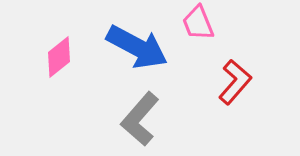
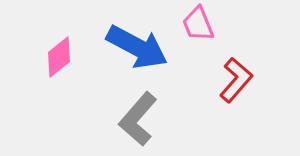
pink trapezoid: moved 1 px down
red L-shape: moved 1 px right, 2 px up
gray L-shape: moved 2 px left
